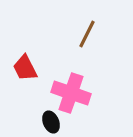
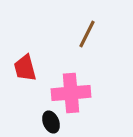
red trapezoid: rotated 12 degrees clockwise
pink cross: rotated 24 degrees counterclockwise
